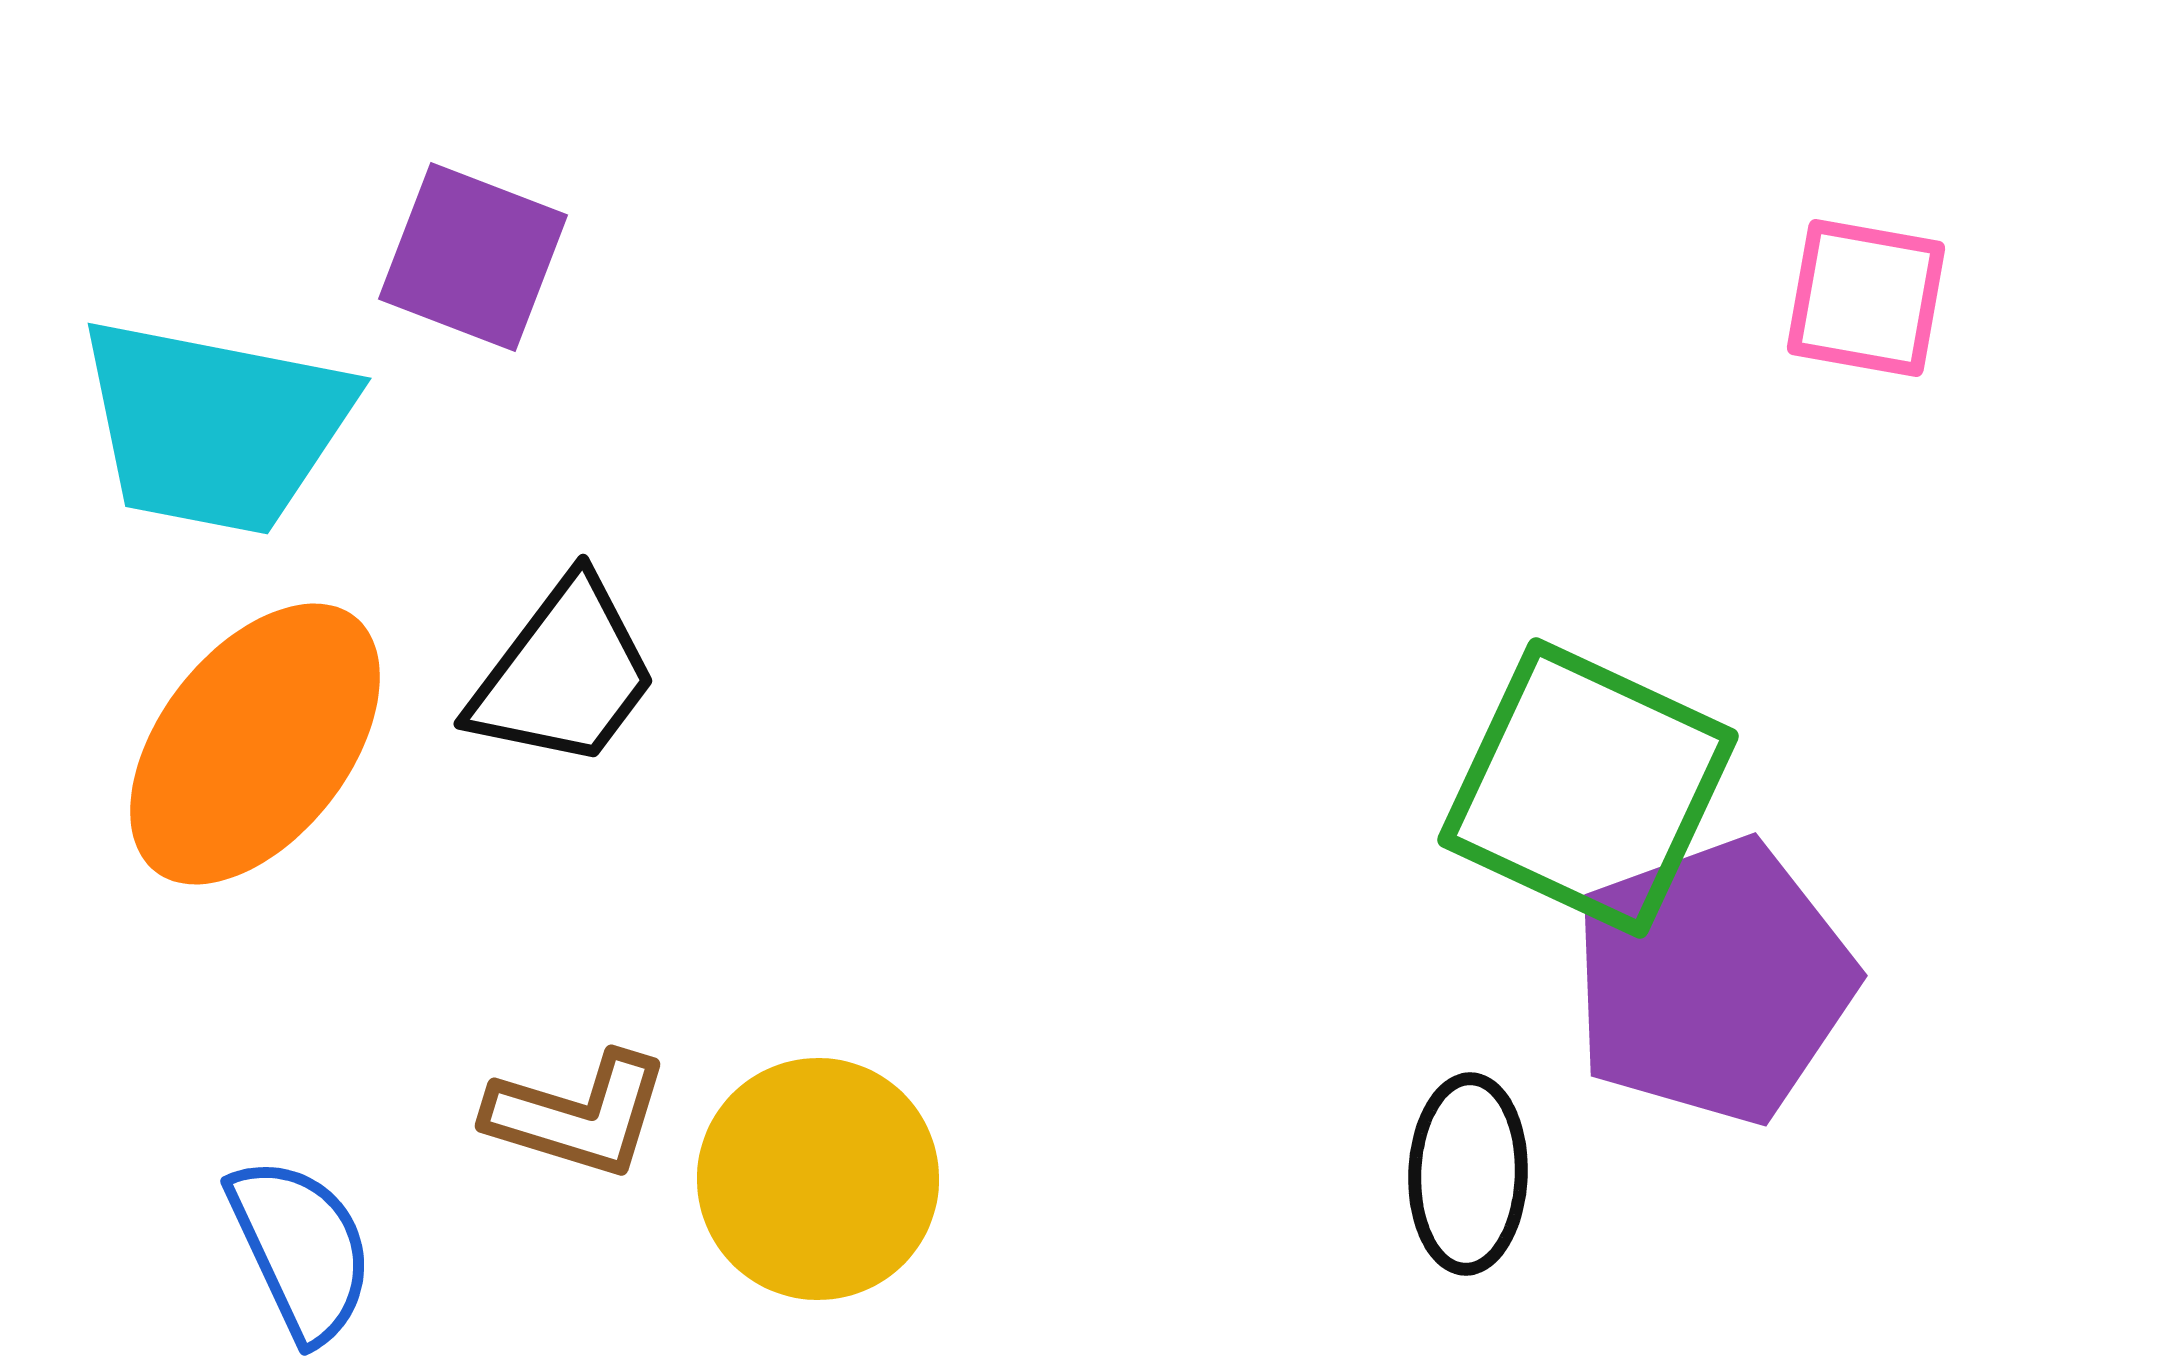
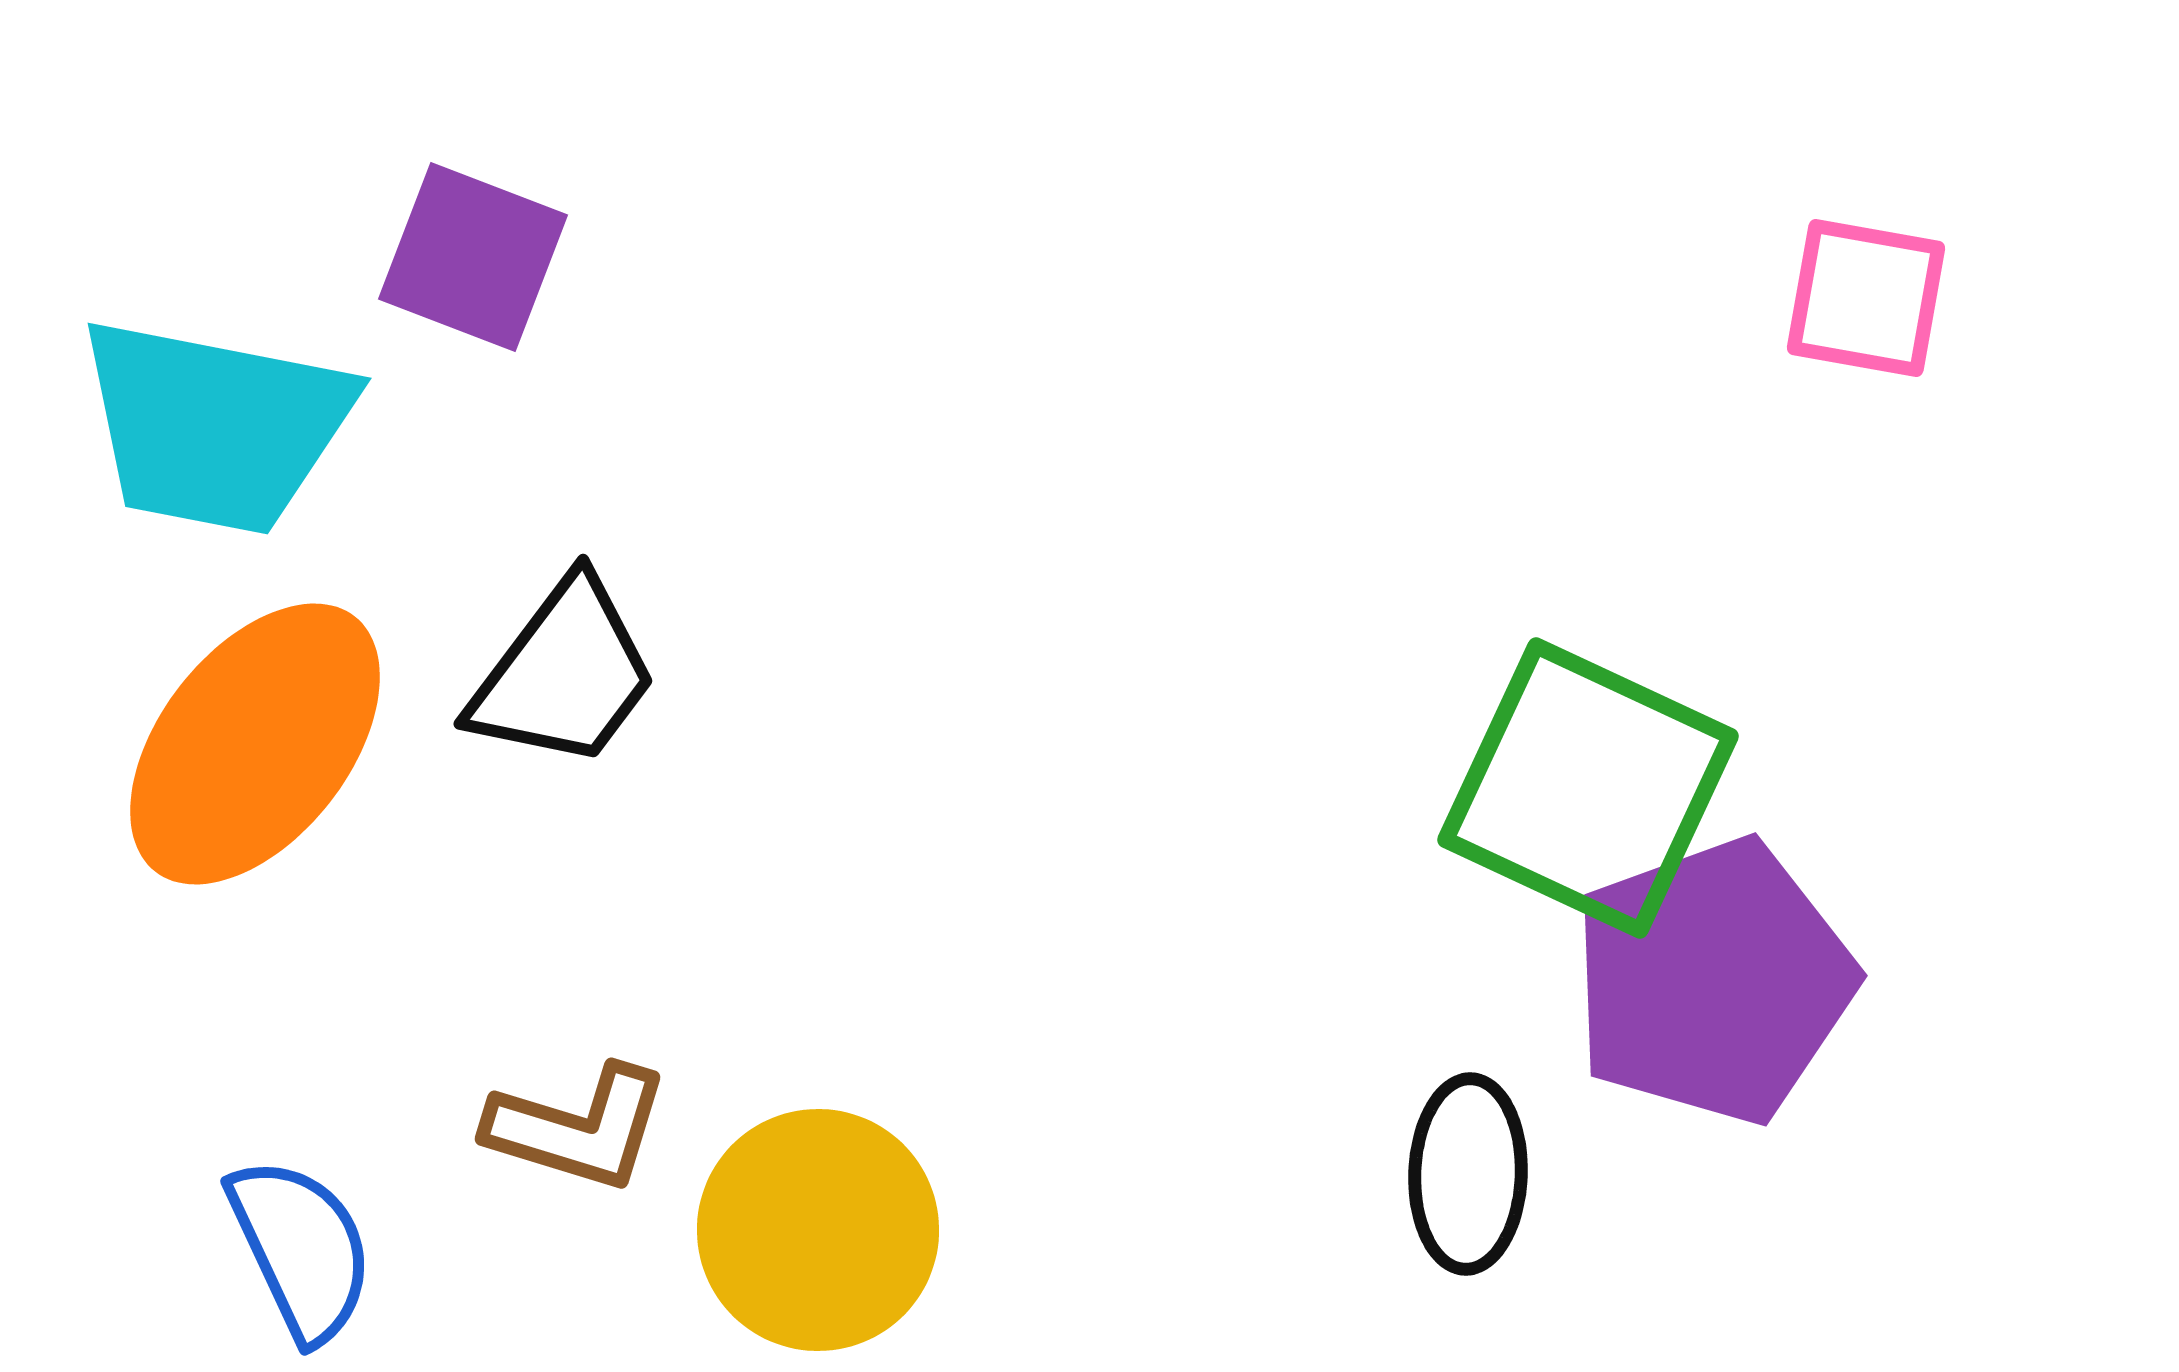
brown L-shape: moved 13 px down
yellow circle: moved 51 px down
